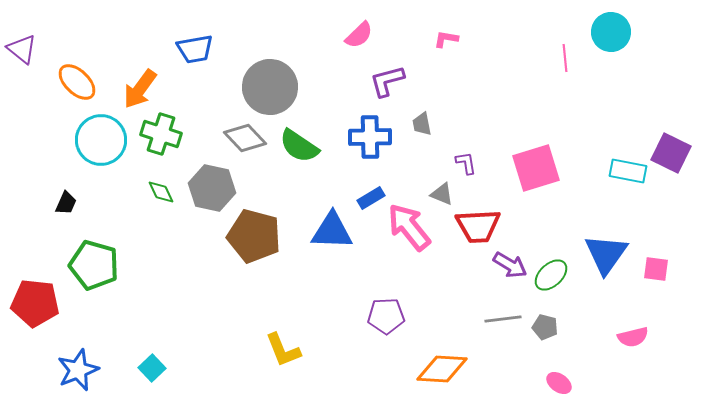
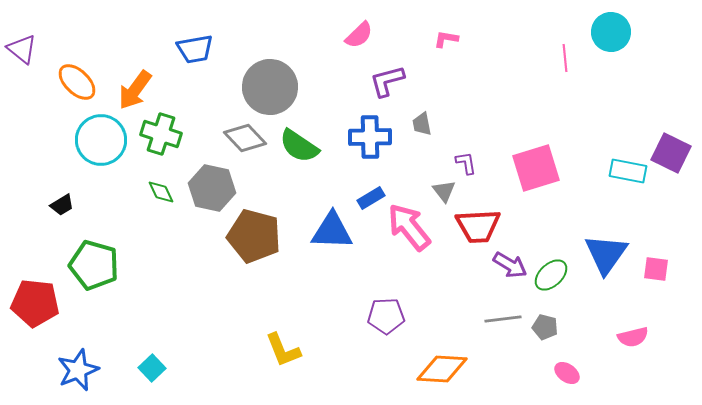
orange arrow at (140, 89): moved 5 px left, 1 px down
gray triangle at (442, 194): moved 2 px right, 3 px up; rotated 30 degrees clockwise
black trapezoid at (66, 203): moved 4 px left, 2 px down; rotated 35 degrees clockwise
pink ellipse at (559, 383): moved 8 px right, 10 px up
